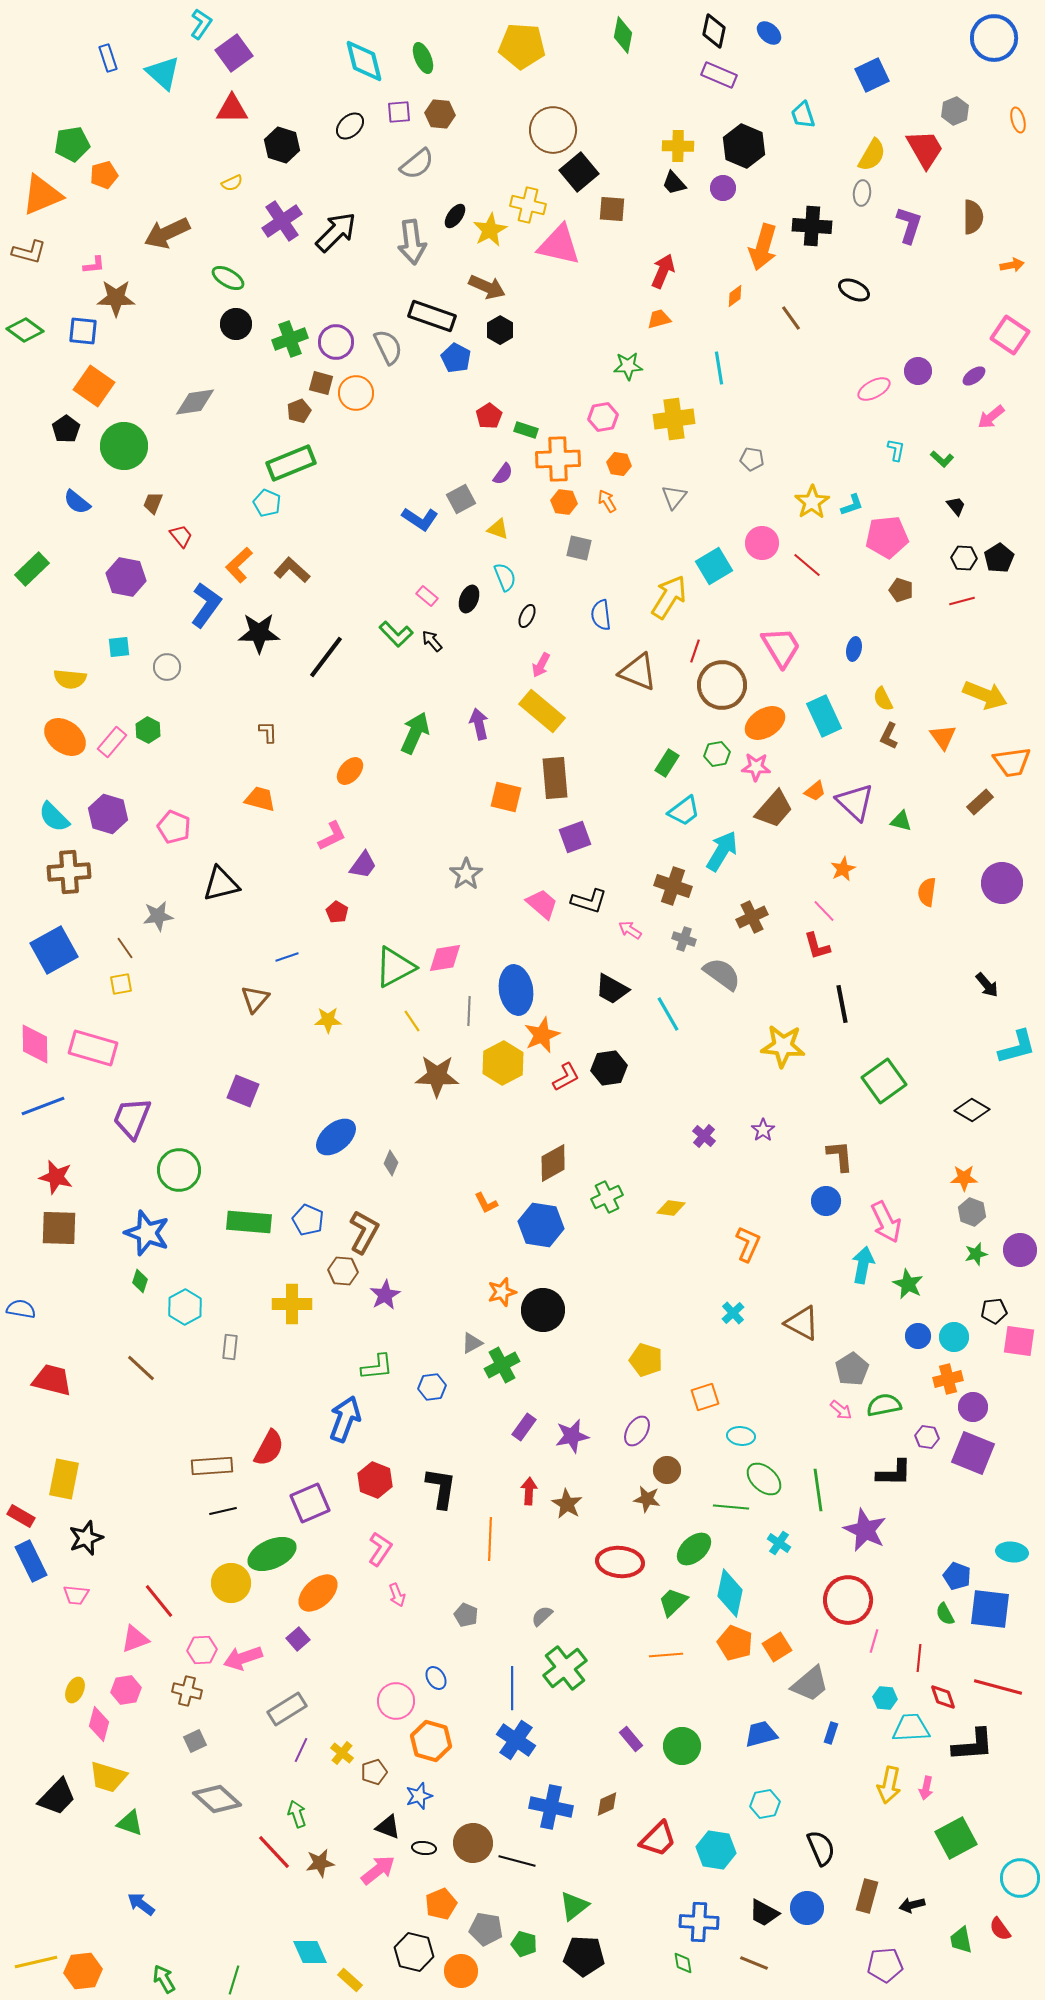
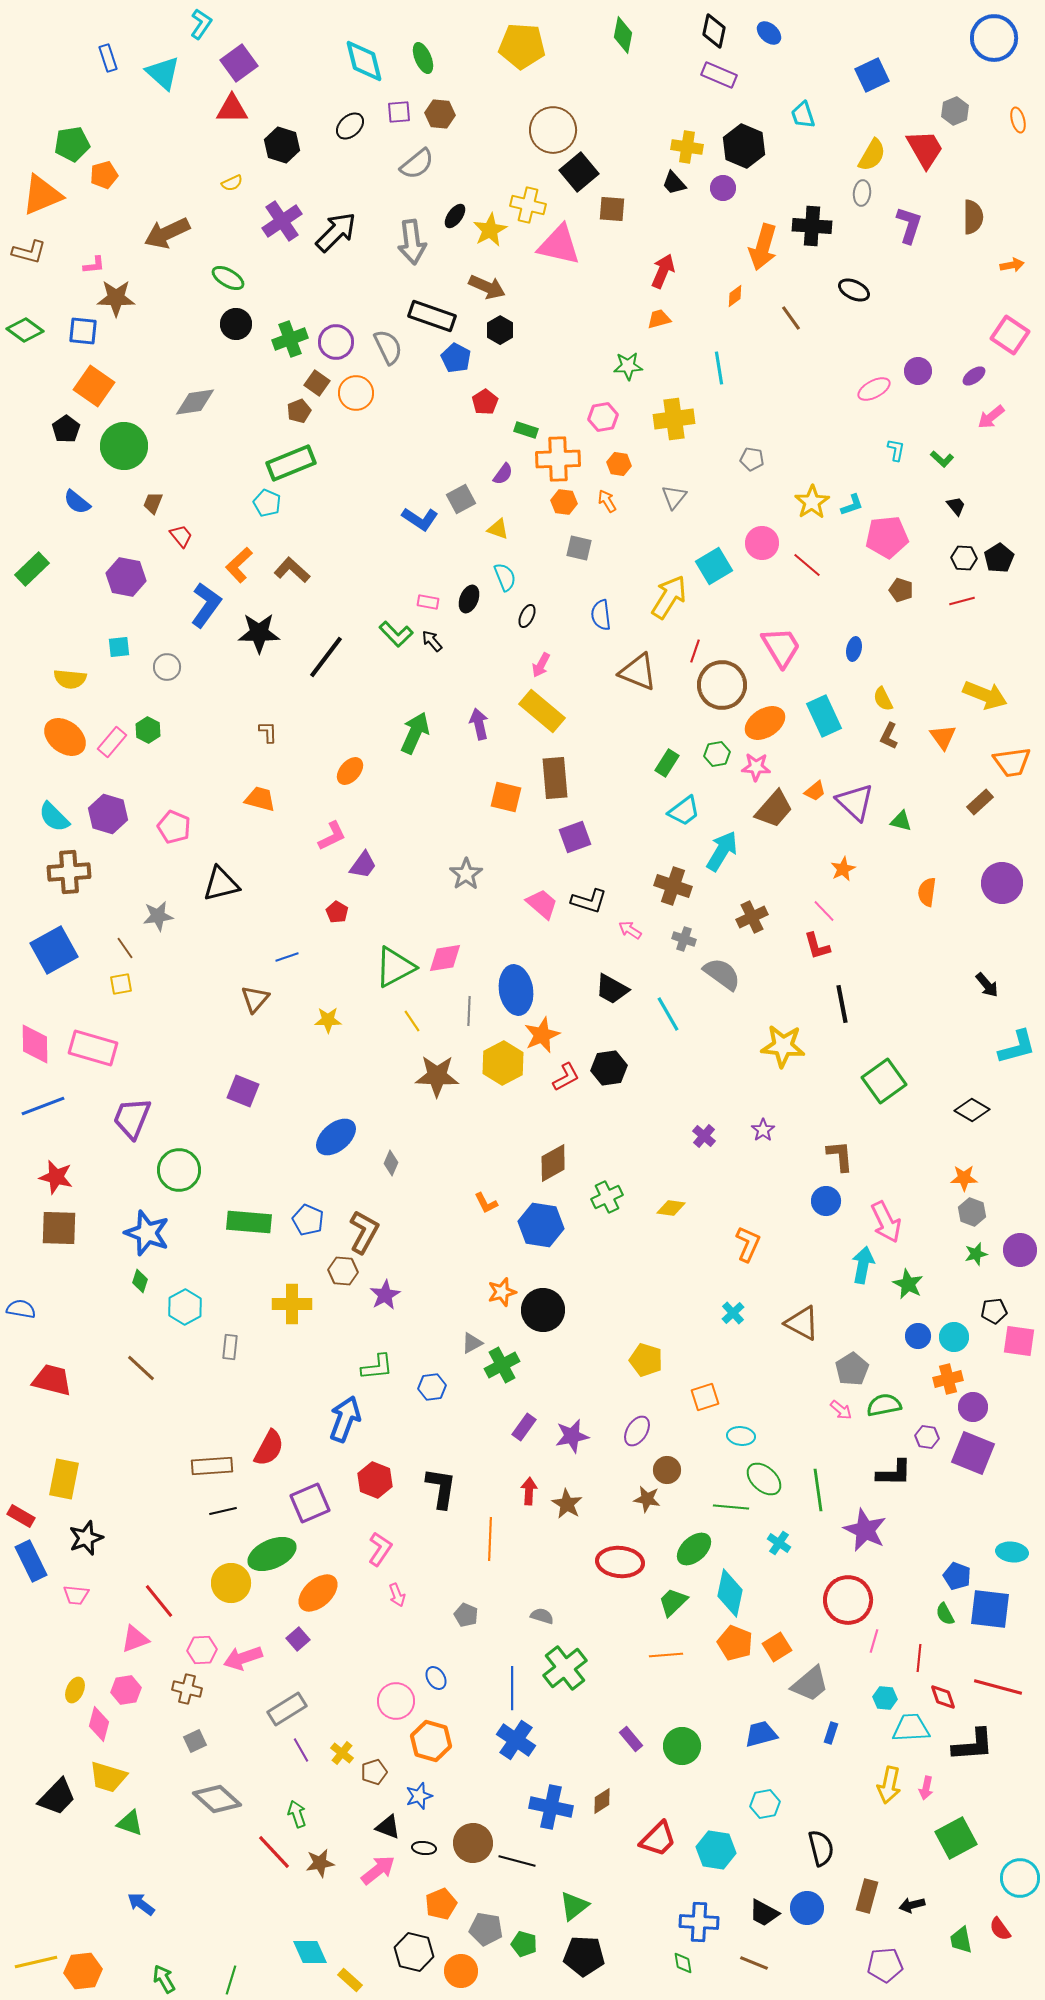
purple square at (234, 53): moved 5 px right, 10 px down
yellow cross at (678, 146): moved 9 px right, 1 px down; rotated 8 degrees clockwise
brown square at (321, 383): moved 4 px left; rotated 20 degrees clockwise
red pentagon at (489, 416): moved 4 px left, 14 px up
pink rectangle at (427, 596): moved 1 px right, 6 px down; rotated 30 degrees counterclockwise
gray semicircle at (542, 1616): rotated 60 degrees clockwise
brown cross at (187, 1691): moved 2 px up
purple line at (301, 1750): rotated 55 degrees counterclockwise
brown diamond at (607, 1804): moved 5 px left, 3 px up; rotated 8 degrees counterclockwise
black semicircle at (821, 1848): rotated 9 degrees clockwise
green line at (234, 1980): moved 3 px left
